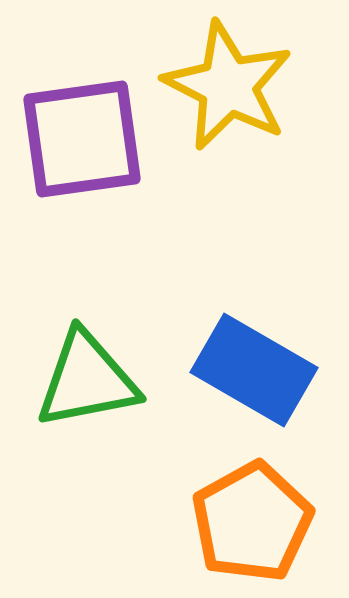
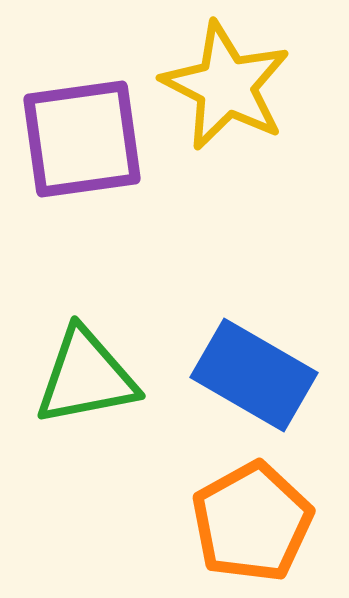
yellow star: moved 2 px left
blue rectangle: moved 5 px down
green triangle: moved 1 px left, 3 px up
